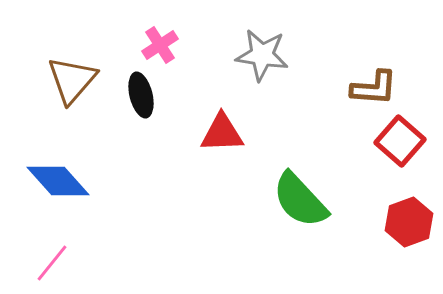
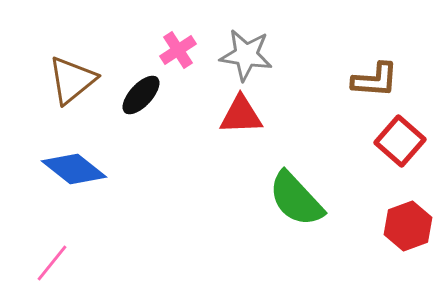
pink cross: moved 18 px right, 5 px down
gray star: moved 16 px left
brown triangle: rotated 10 degrees clockwise
brown L-shape: moved 1 px right, 8 px up
black ellipse: rotated 57 degrees clockwise
red triangle: moved 19 px right, 18 px up
blue diamond: moved 16 px right, 12 px up; rotated 10 degrees counterclockwise
green semicircle: moved 4 px left, 1 px up
red hexagon: moved 1 px left, 4 px down
